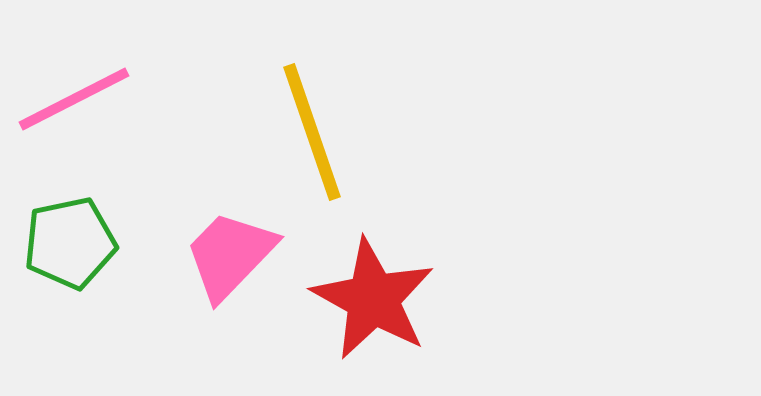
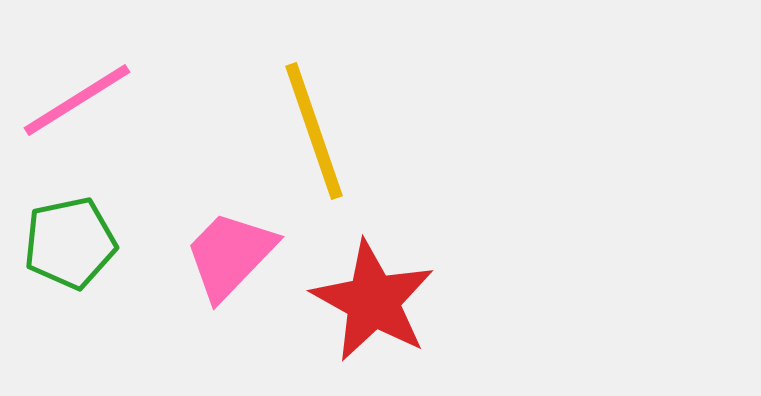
pink line: moved 3 px right, 1 px down; rotated 5 degrees counterclockwise
yellow line: moved 2 px right, 1 px up
red star: moved 2 px down
